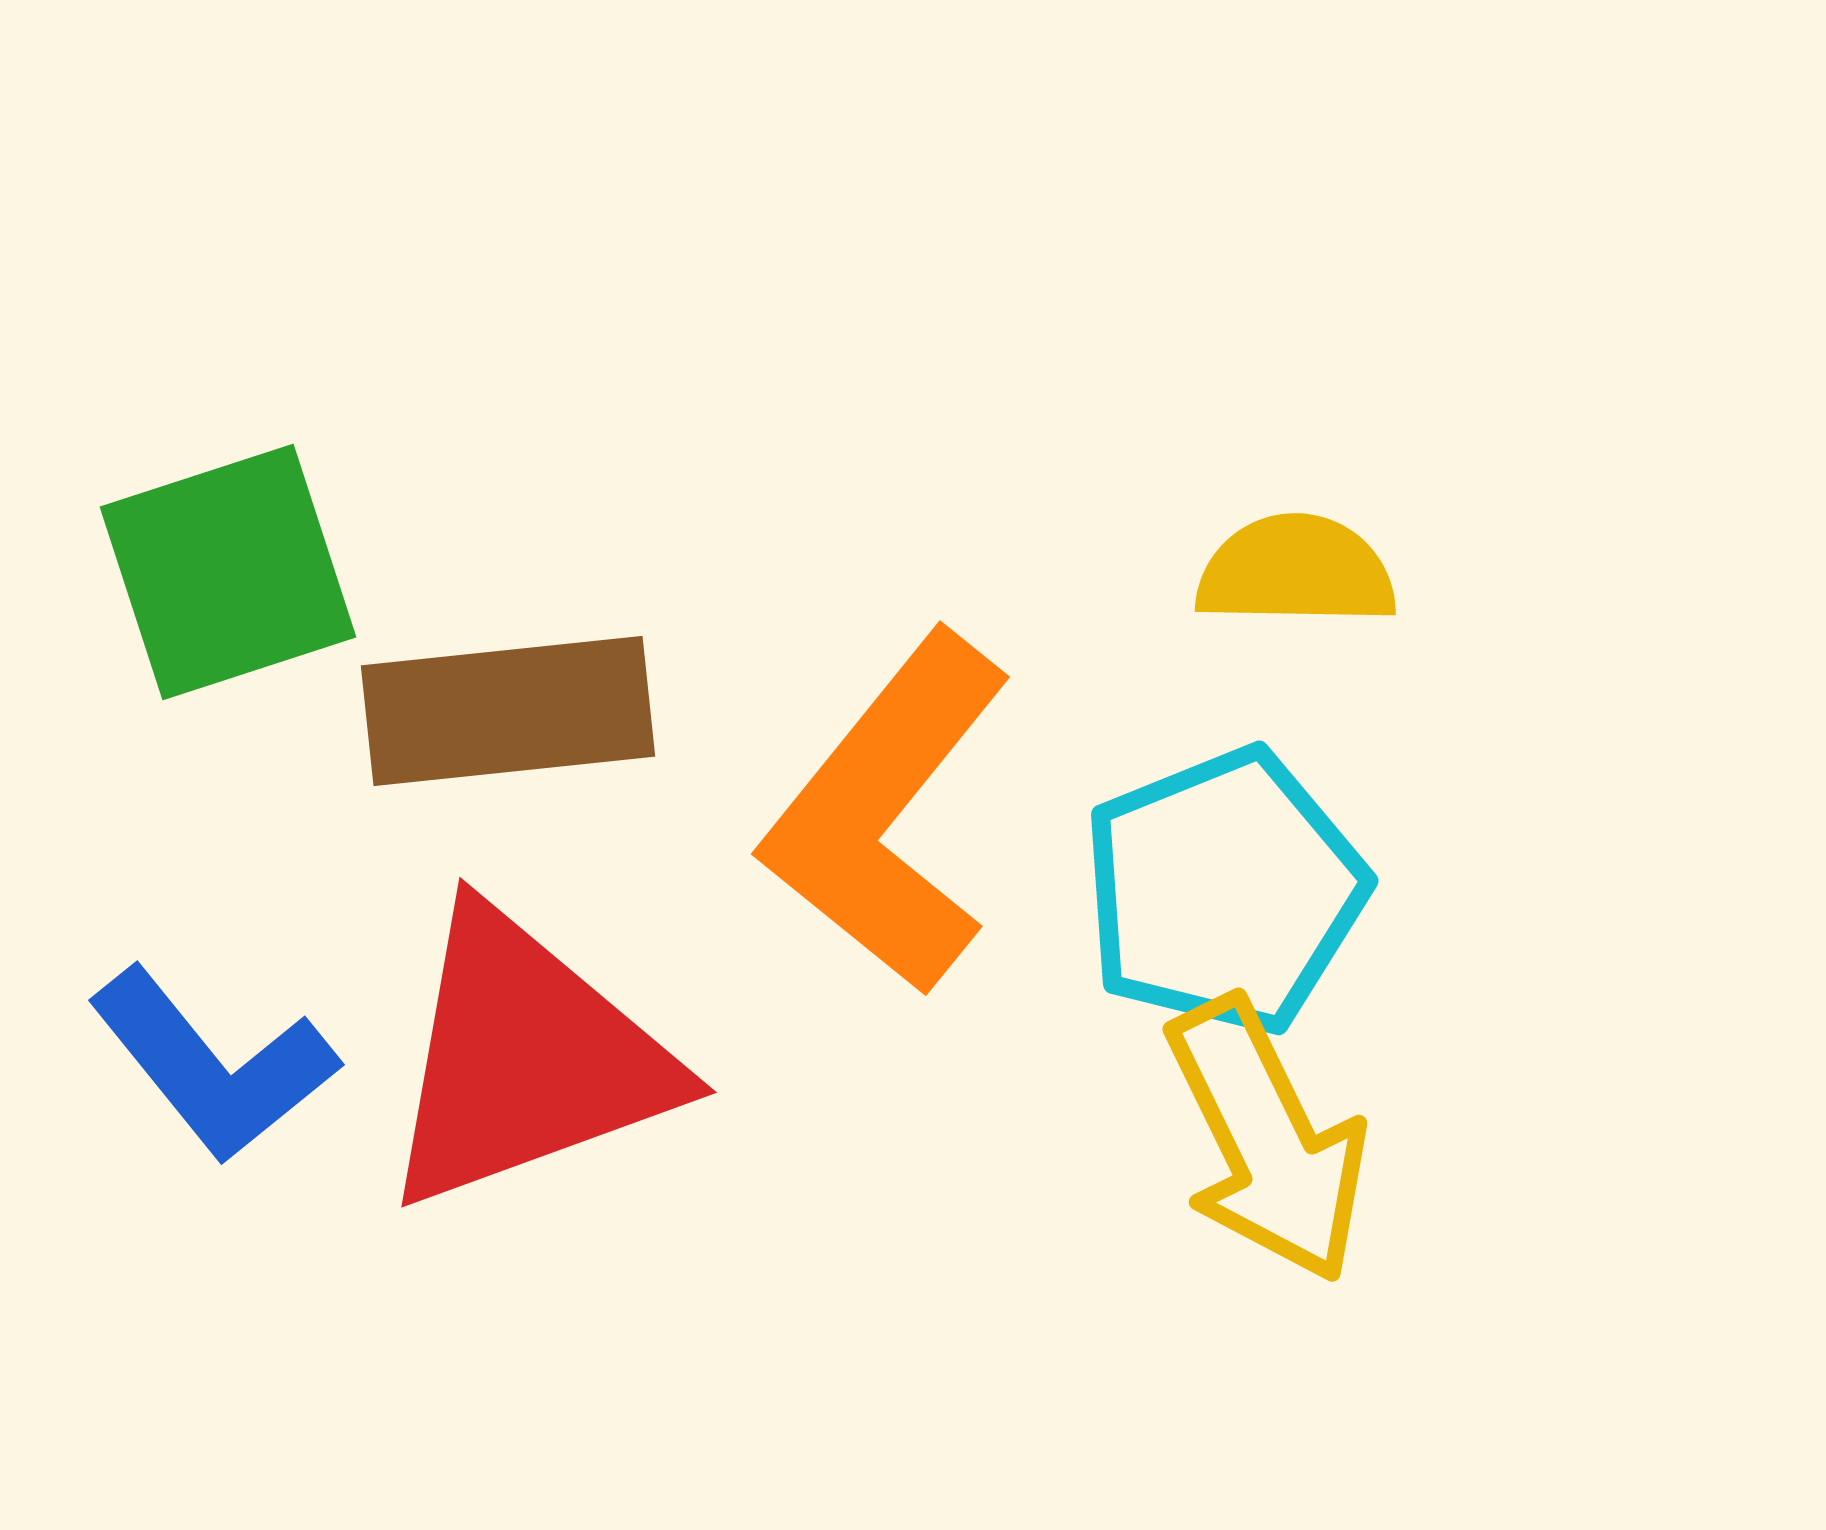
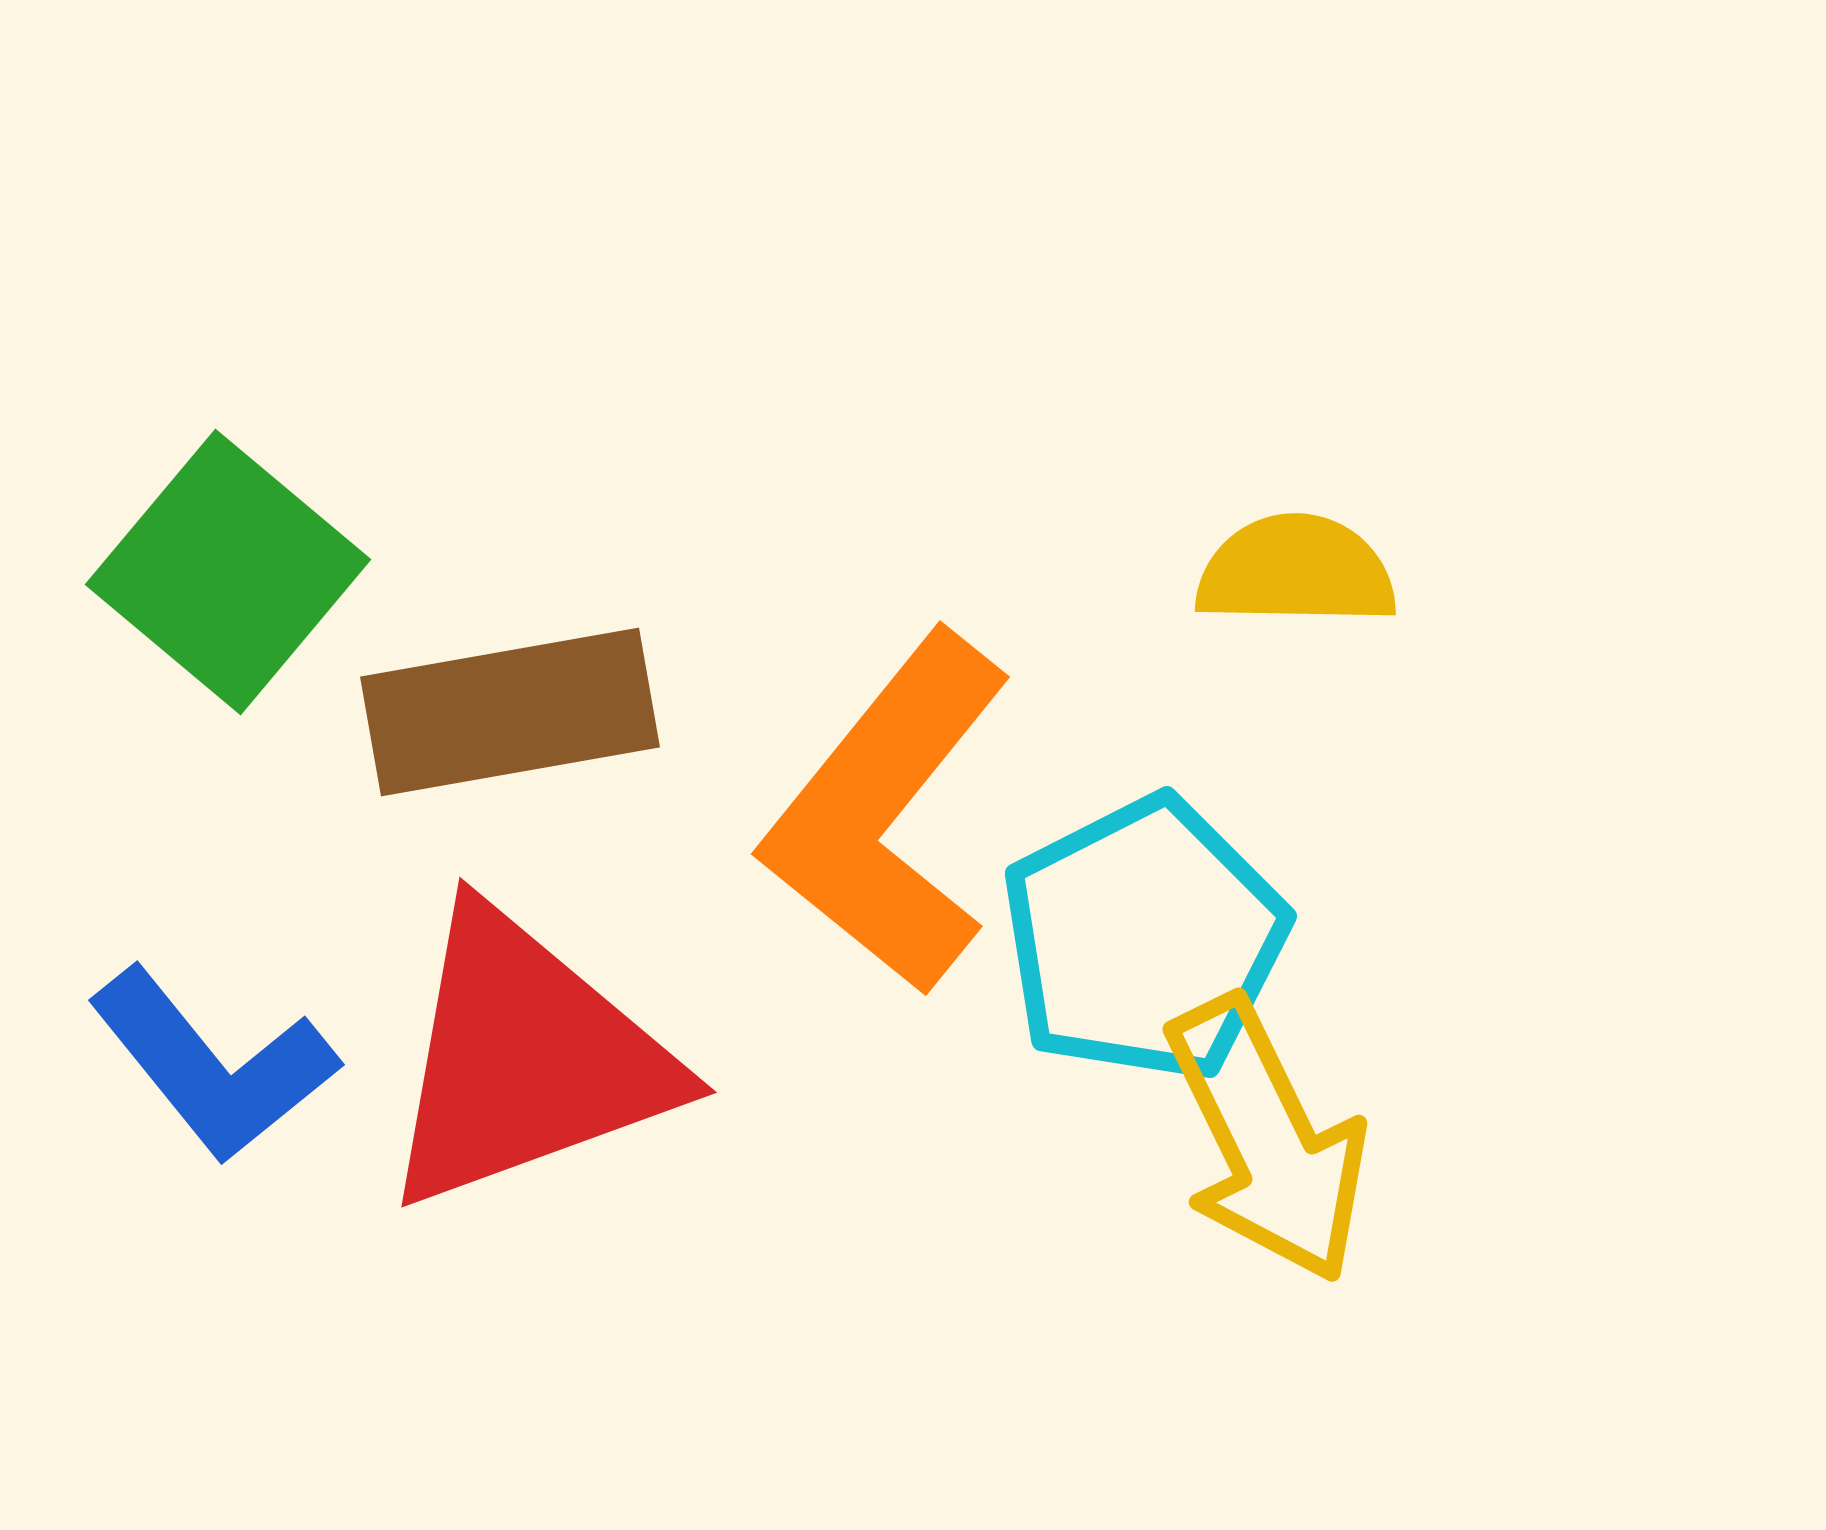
green square: rotated 32 degrees counterclockwise
brown rectangle: moved 2 px right, 1 px down; rotated 4 degrees counterclockwise
cyan pentagon: moved 80 px left, 48 px down; rotated 5 degrees counterclockwise
